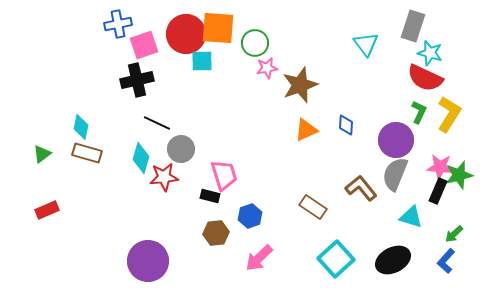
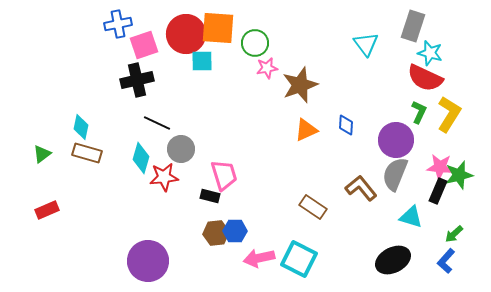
blue hexagon at (250, 216): moved 15 px left, 15 px down; rotated 20 degrees clockwise
pink arrow at (259, 258): rotated 32 degrees clockwise
cyan square at (336, 259): moved 37 px left; rotated 21 degrees counterclockwise
